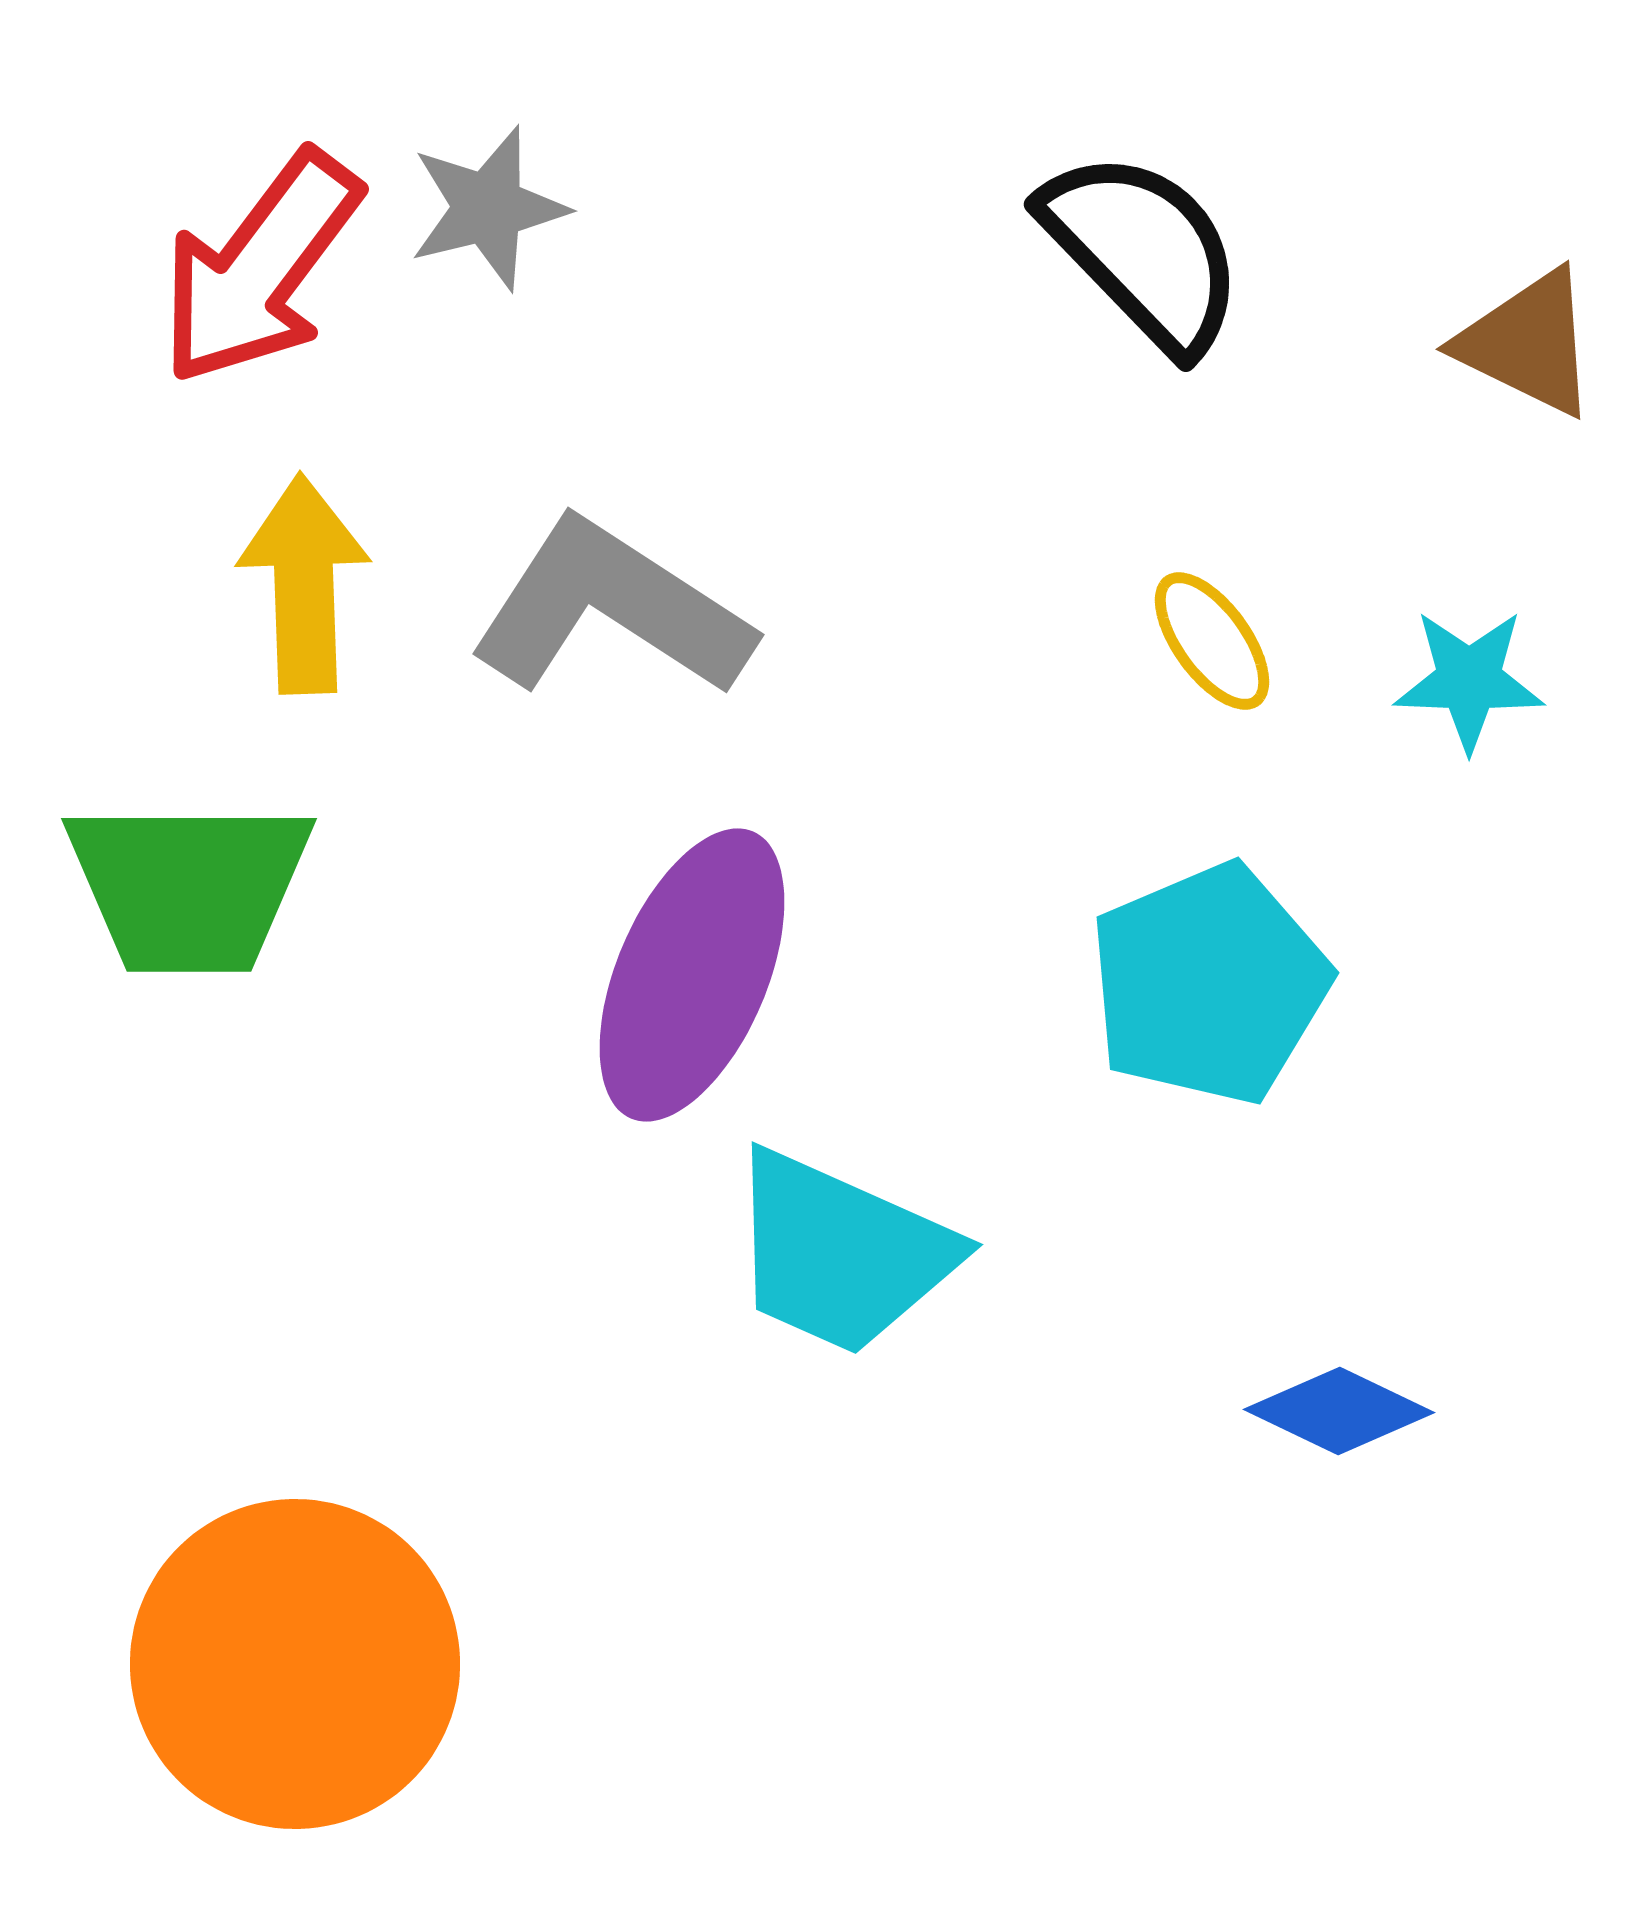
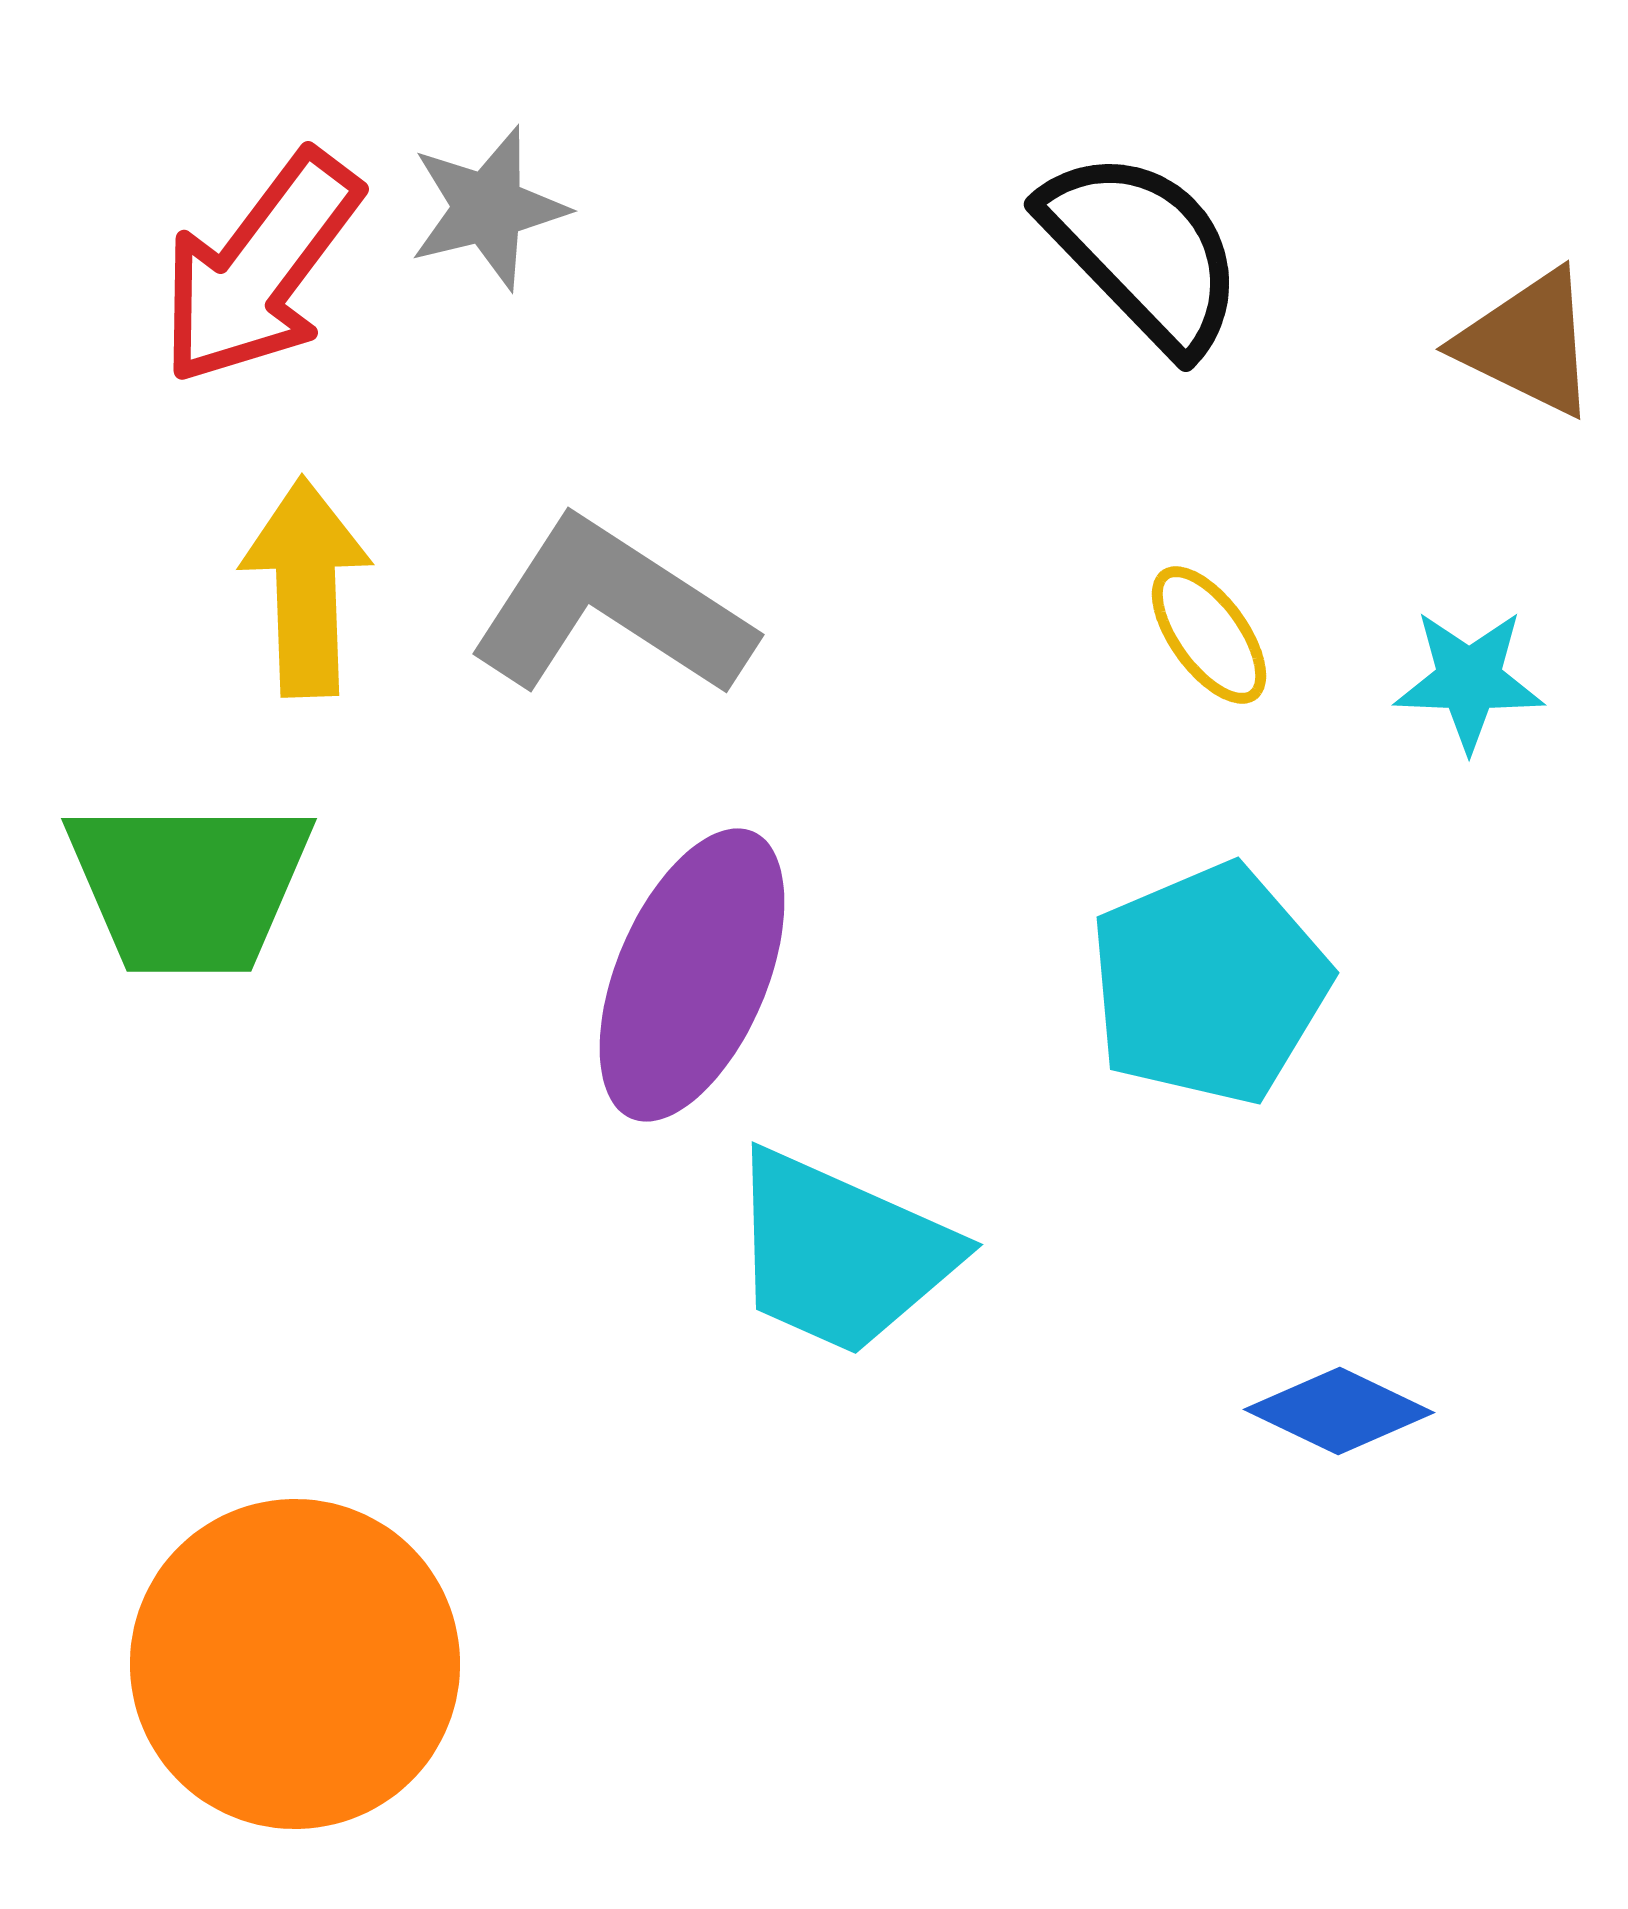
yellow arrow: moved 2 px right, 3 px down
yellow ellipse: moved 3 px left, 6 px up
